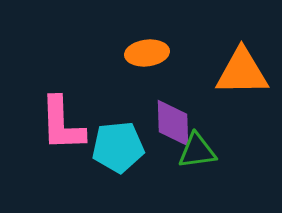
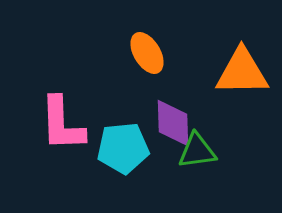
orange ellipse: rotated 66 degrees clockwise
cyan pentagon: moved 5 px right, 1 px down
